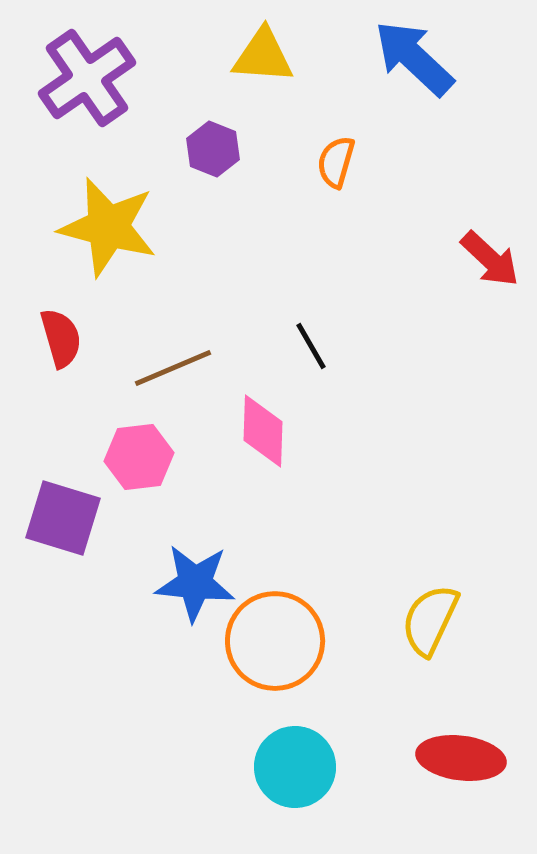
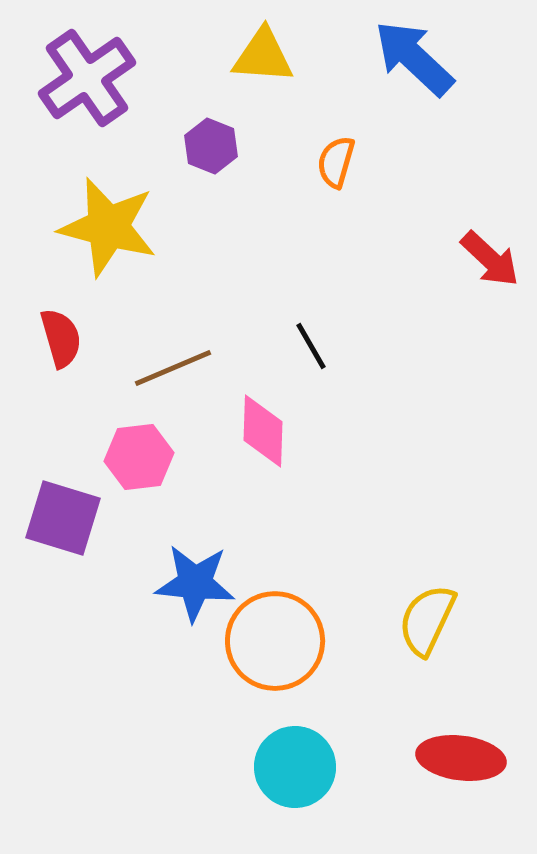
purple hexagon: moved 2 px left, 3 px up
yellow semicircle: moved 3 px left
